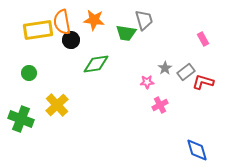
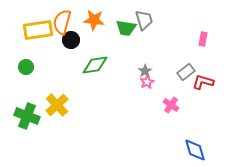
orange semicircle: rotated 25 degrees clockwise
green trapezoid: moved 5 px up
pink rectangle: rotated 40 degrees clockwise
green diamond: moved 1 px left, 1 px down
gray star: moved 20 px left, 3 px down
green circle: moved 3 px left, 6 px up
pink star: rotated 24 degrees counterclockwise
pink cross: moved 11 px right; rotated 28 degrees counterclockwise
green cross: moved 6 px right, 3 px up
blue diamond: moved 2 px left
